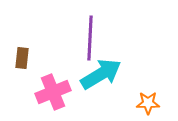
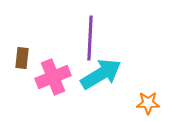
pink cross: moved 15 px up
